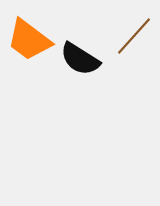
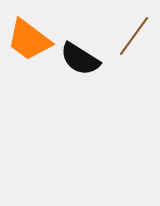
brown line: rotated 6 degrees counterclockwise
